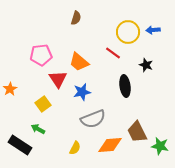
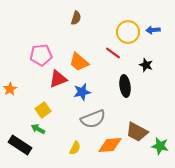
red triangle: rotated 42 degrees clockwise
yellow square: moved 6 px down
brown trapezoid: rotated 35 degrees counterclockwise
